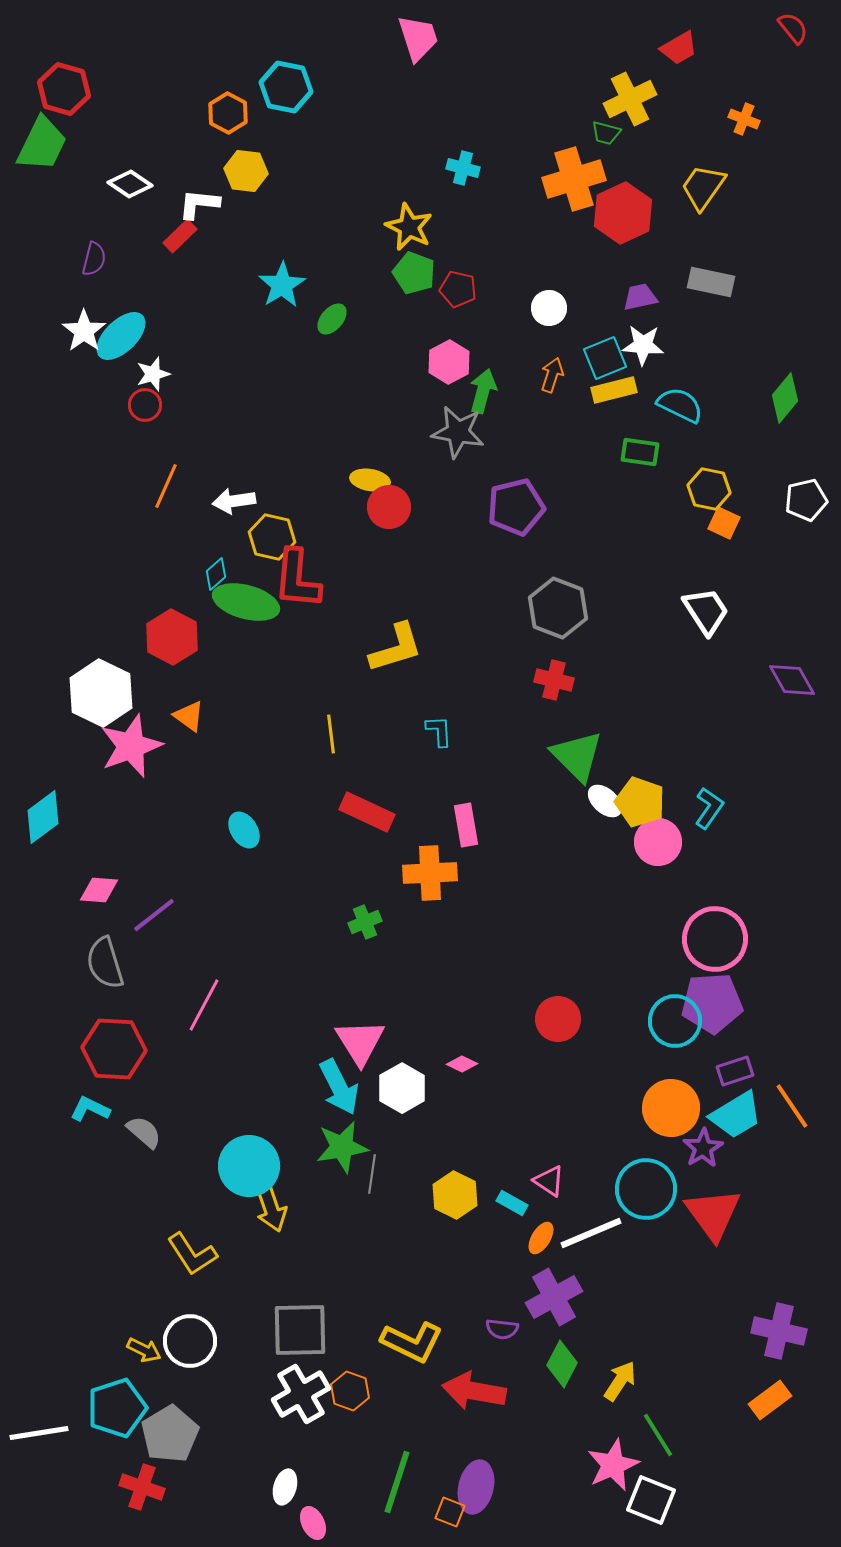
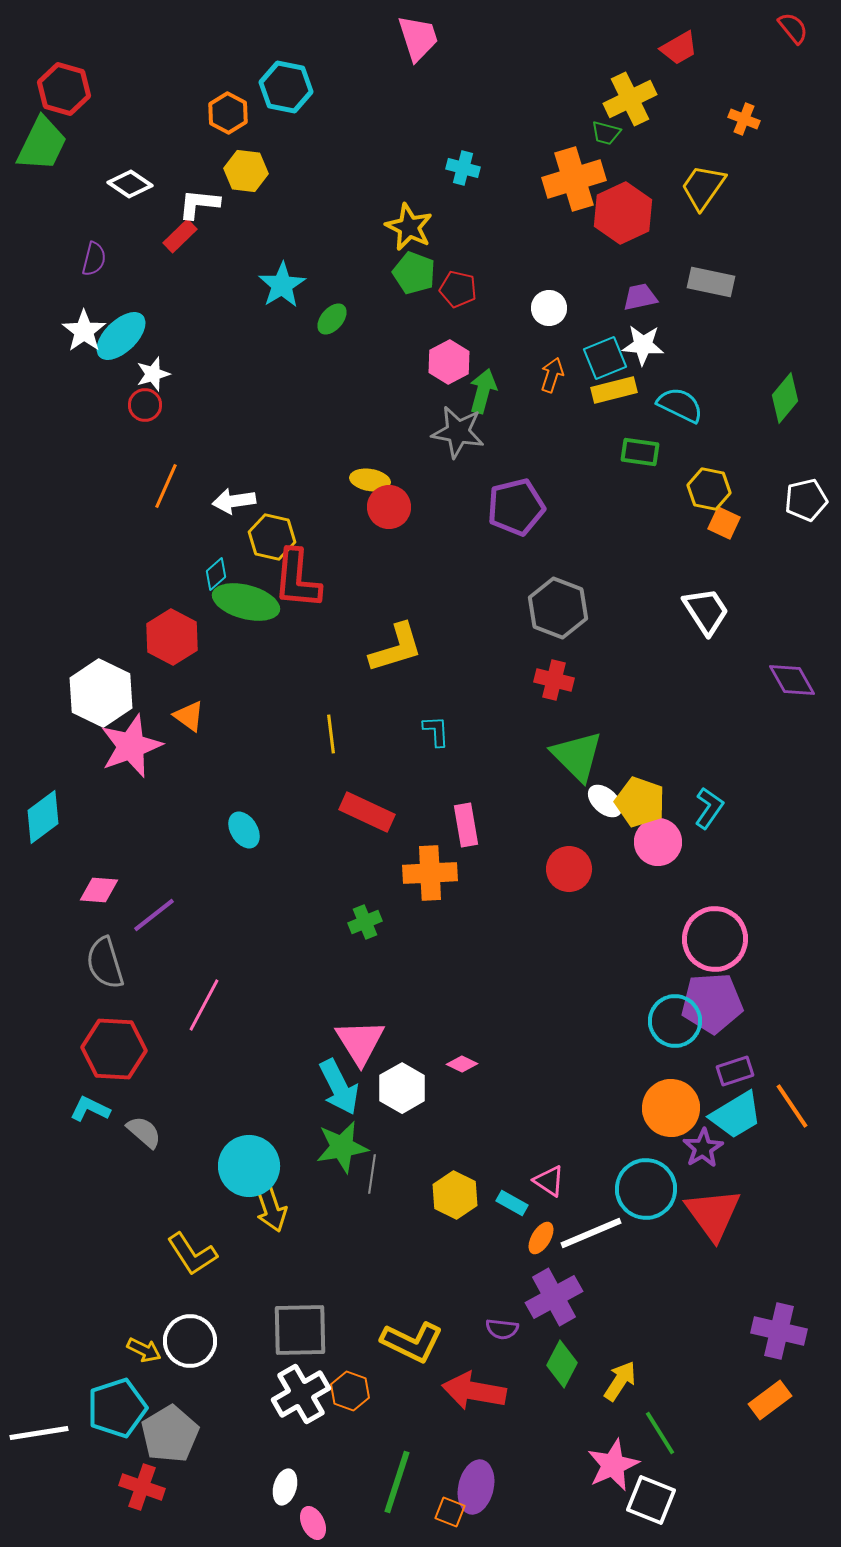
cyan L-shape at (439, 731): moved 3 px left
red circle at (558, 1019): moved 11 px right, 150 px up
green line at (658, 1435): moved 2 px right, 2 px up
